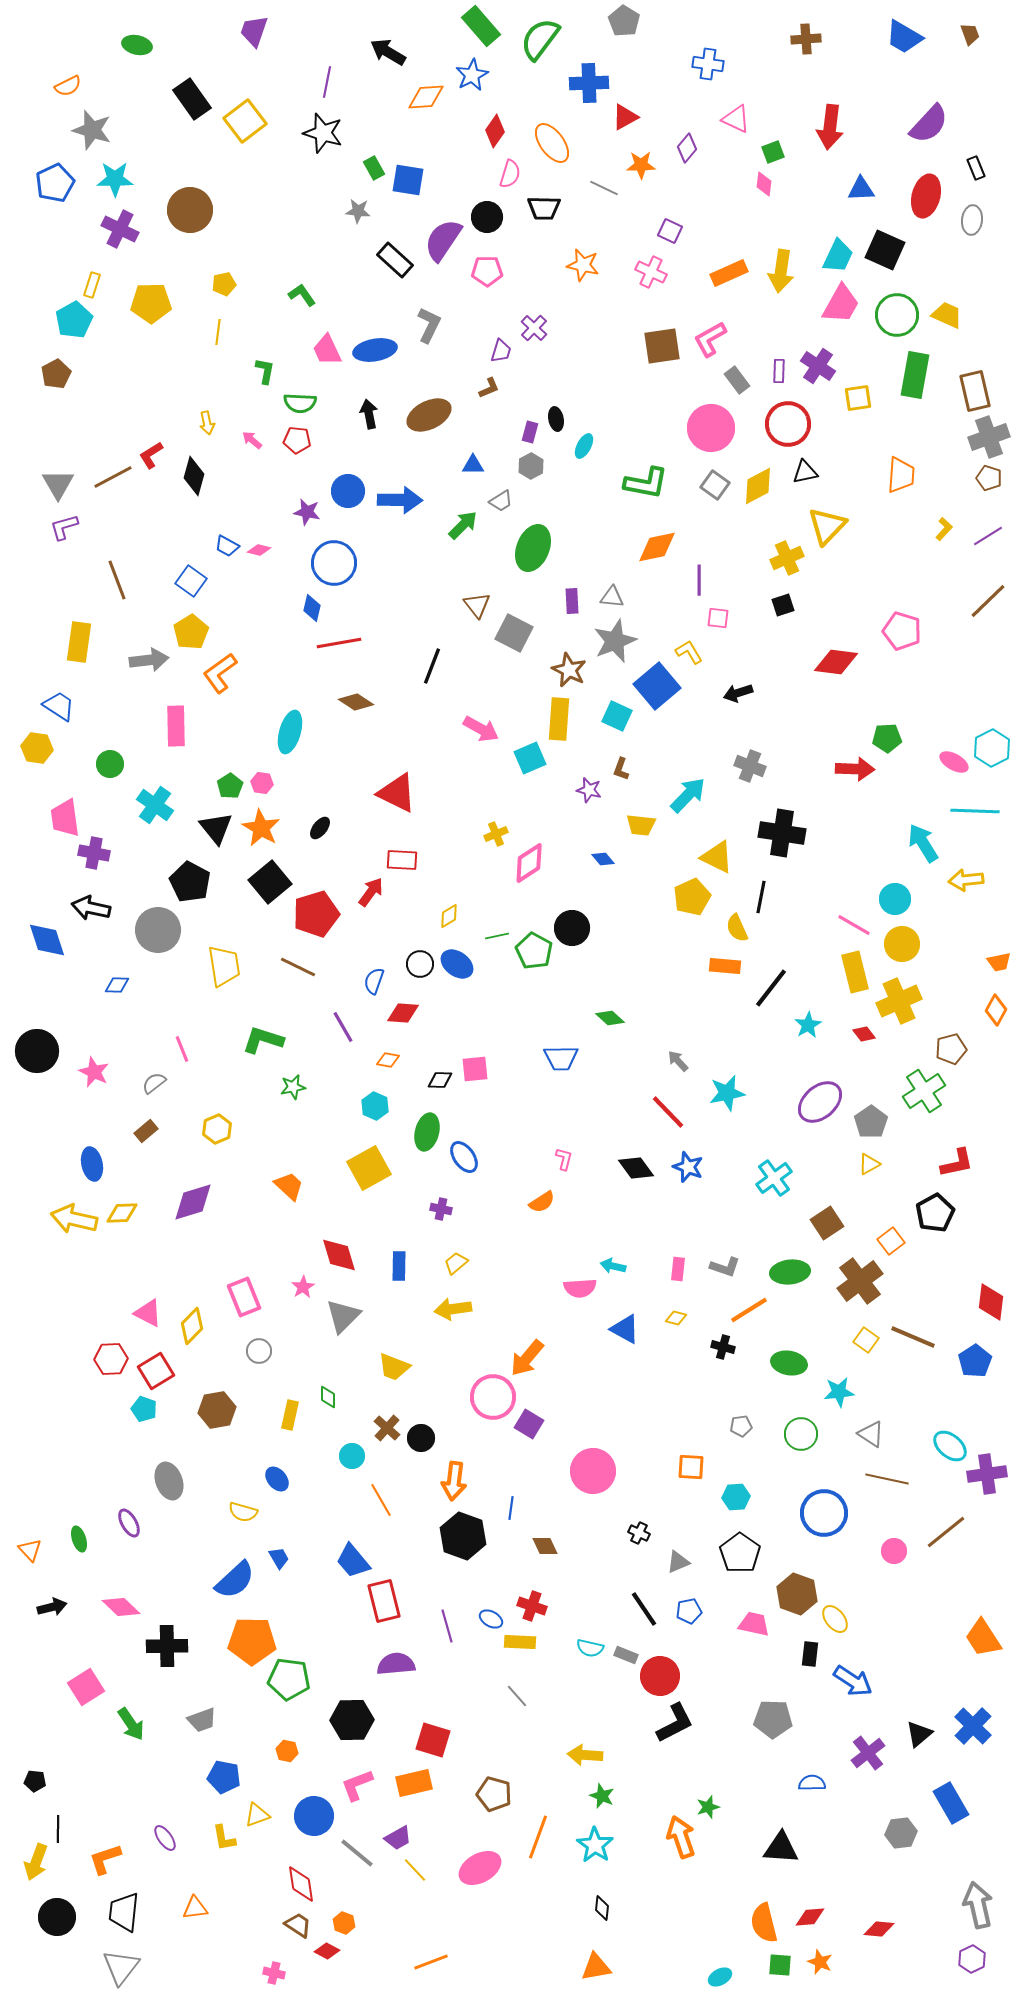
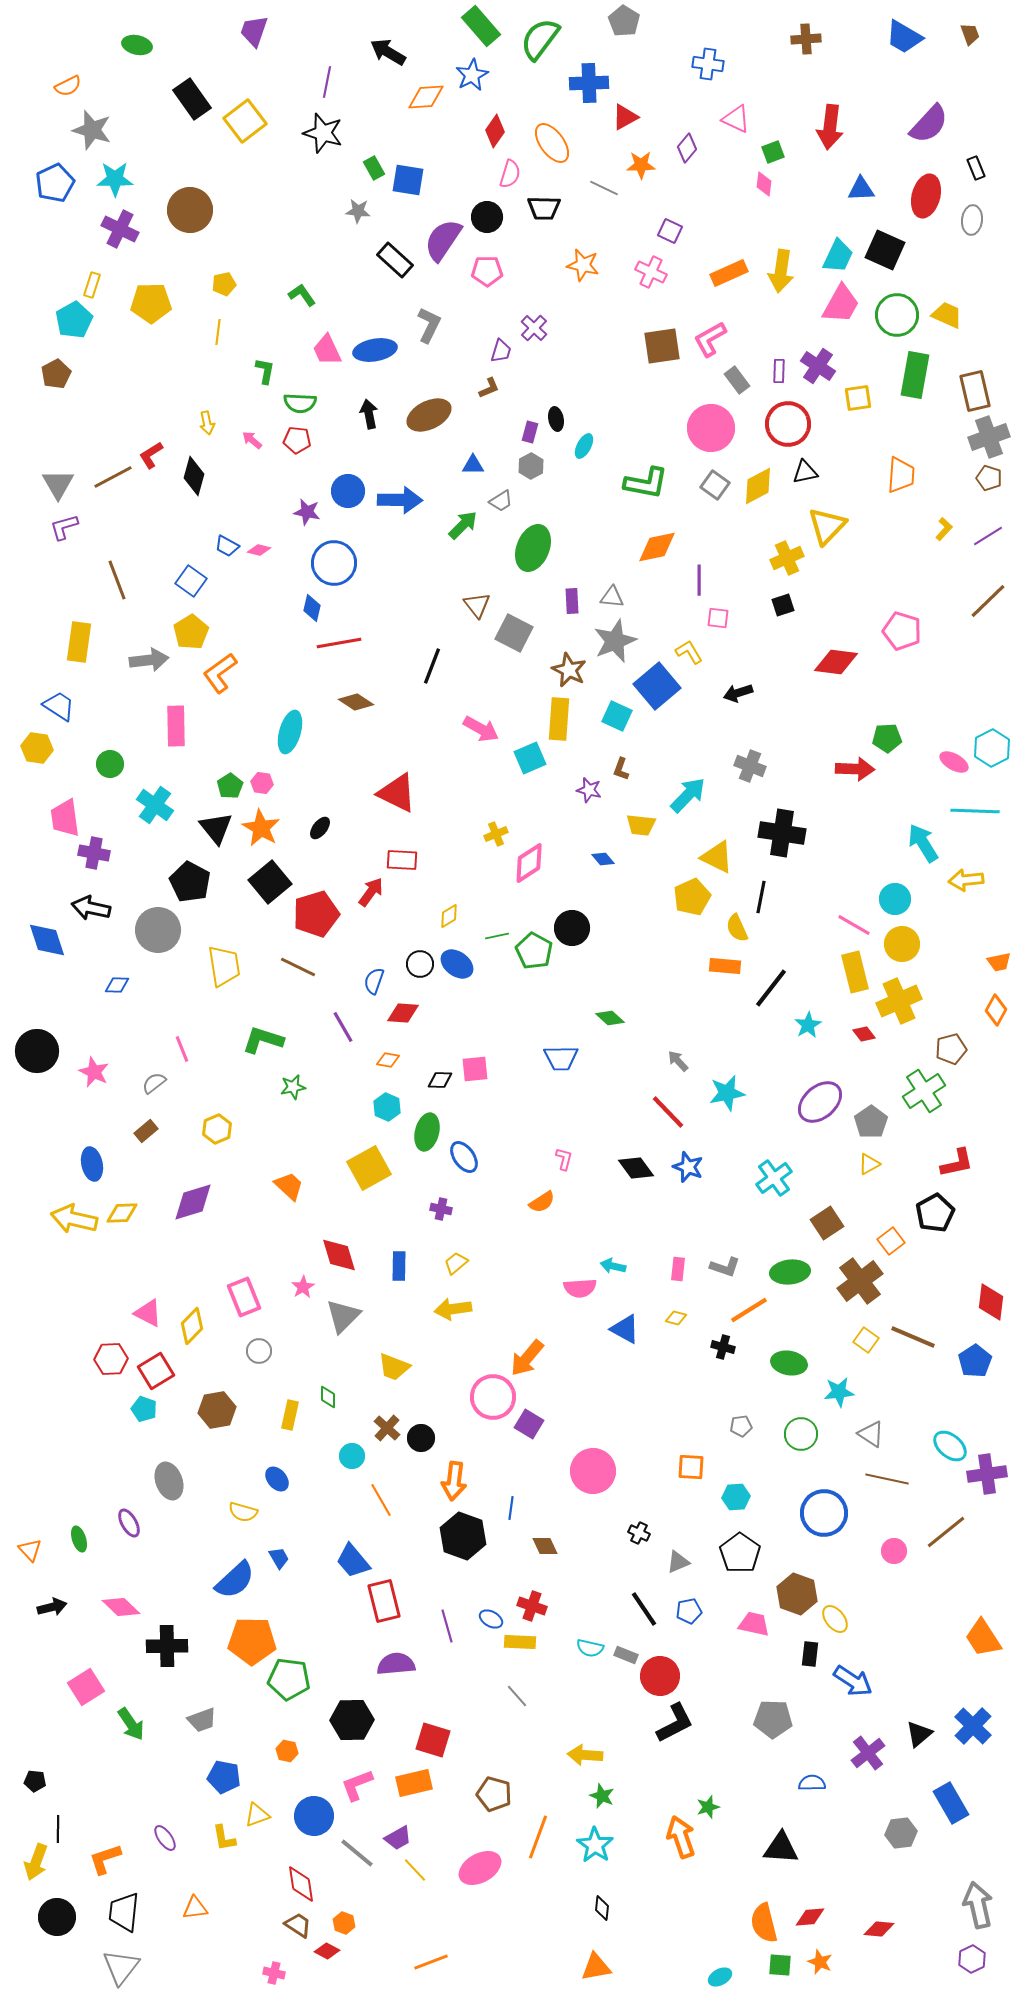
cyan hexagon at (375, 1106): moved 12 px right, 1 px down
